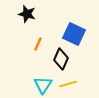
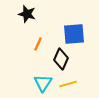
blue square: rotated 30 degrees counterclockwise
cyan triangle: moved 2 px up
